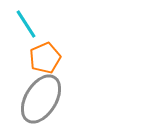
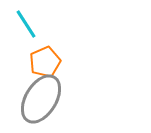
orange pentagon: moved 4 px down
